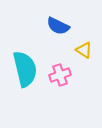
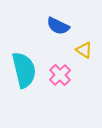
cyan semicircle: moved 1 px left, 1 px down
pink cross: rotated 25 degrees counterclockwise
